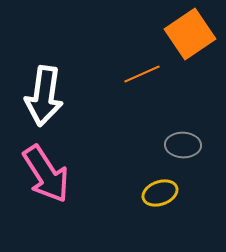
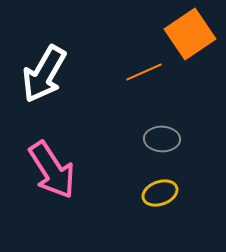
orange line: moved 2 px right, 2 px up
white arrow: moved 22 px up; rotated 22 degrees clockwise
gray ellipse: moved 21 px left, 6 px up
pink arrow: moved 6 px right, 4 px up
